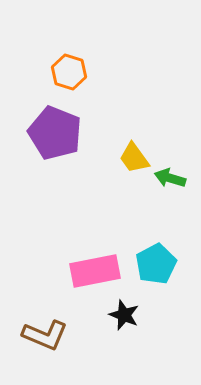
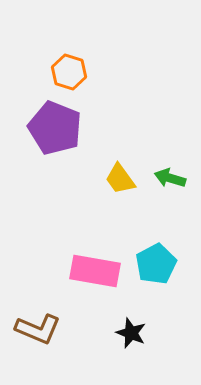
purple pentagon: moved 5 px up
yellow trapezoid: moved 14 px left, 21 px down
pink rectangle: rotated 21 degrees clockwise
black star: moved 7 px right, 18 px down
brown L-shape: moved 7 px left, 6 px up
